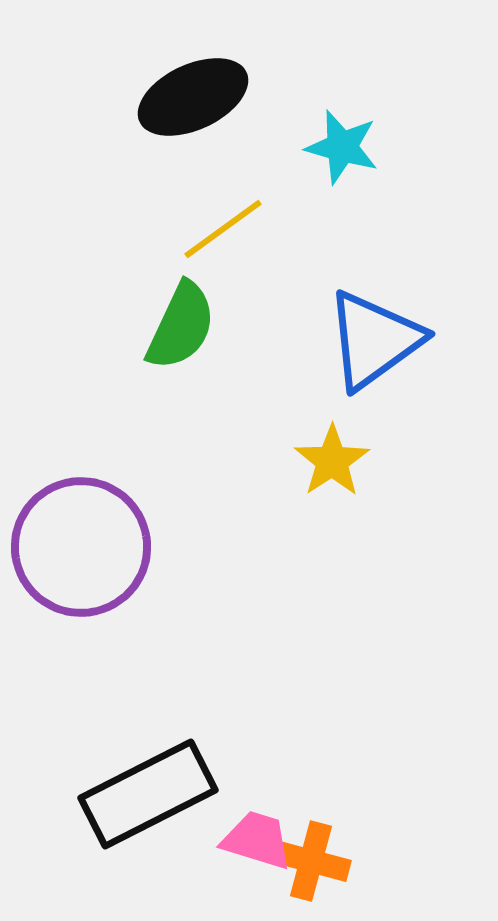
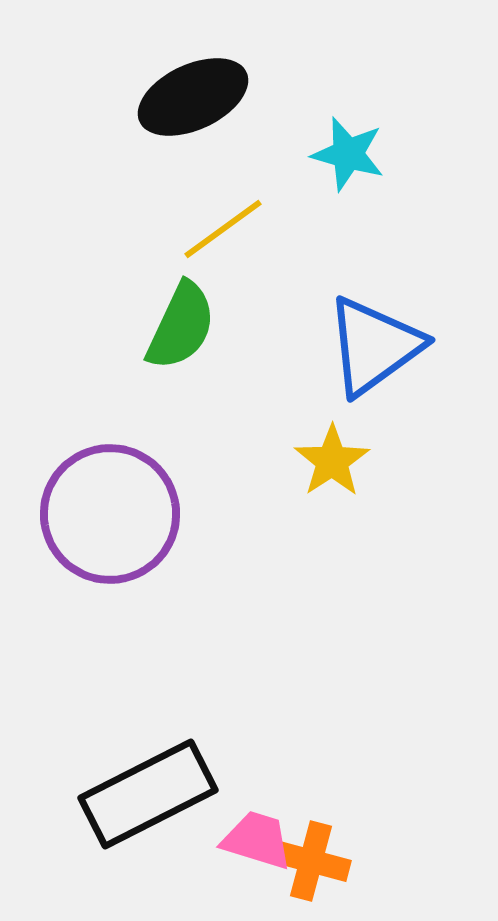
cyan star: moved 6 px right, 7 px down
blue triangle: moved 6 px down
purple circle: moved 29 px right, 33 px up
